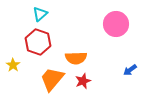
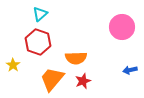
pink circle: moved 6 px right, 3 px down
blue arrow: rotated 24 degrees clockwise
